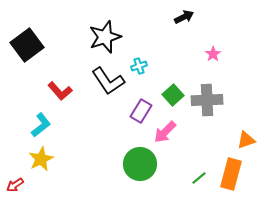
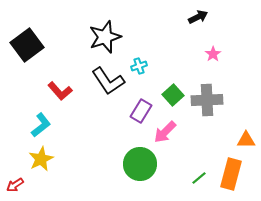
black arrow: moved 14 px right
orange triangle: rotated 18 degrees clockwise
